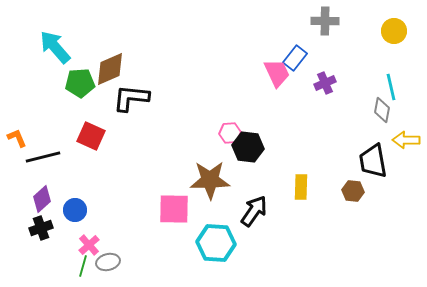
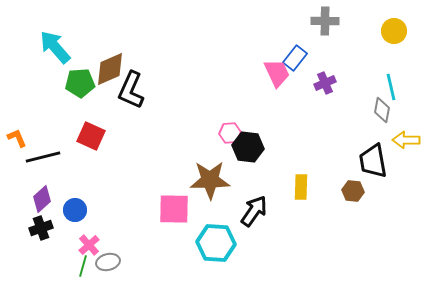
black L-shape: moved 8 px up; rotated 72 degrees counterclockwise
